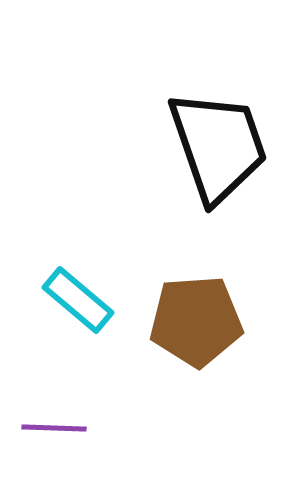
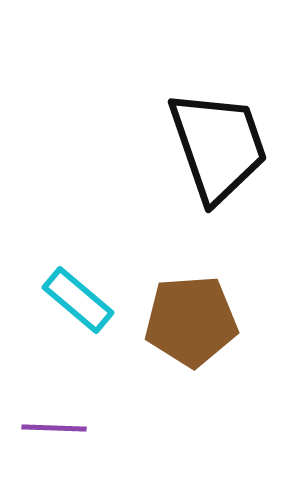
brown pentagon: moved 5 px left
